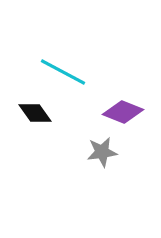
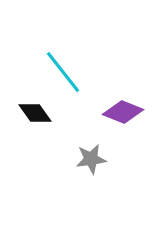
cyan line: rotated 24 degrees clockwise
gray star: moved 11 px left, 7 px down
